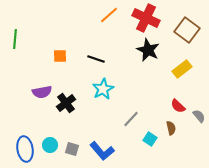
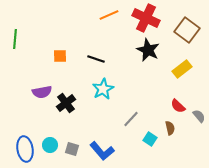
orange line: rotated 18 degrees clockwise
brown semicircle: moved 1 px left
